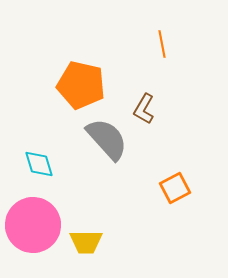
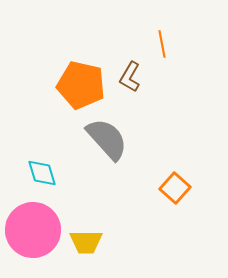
brown L-shape: moved 14 px left, 32 px up
cyan diamond: moved 3 px right, 9 px down
orange square: rotated 20 degrees counterclockwise
pink circle: moved 5 px down
